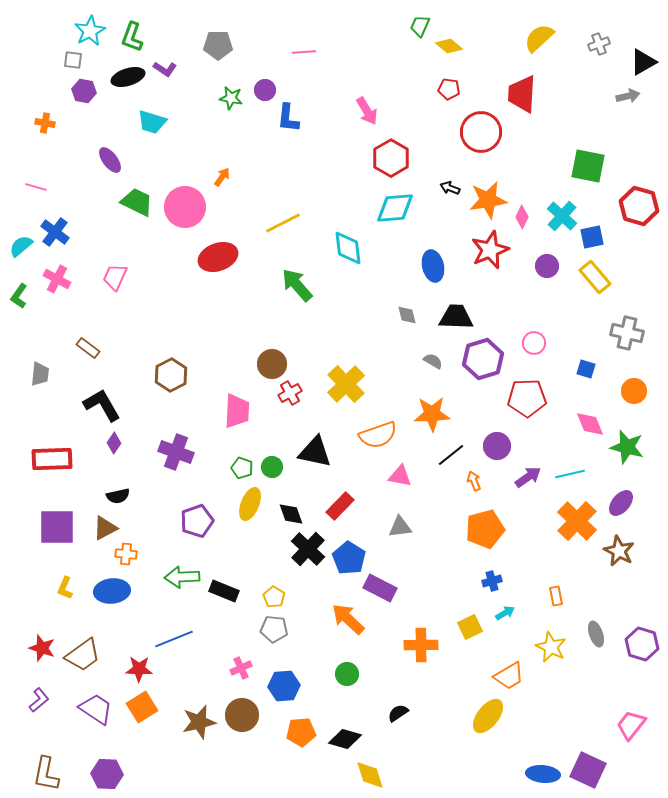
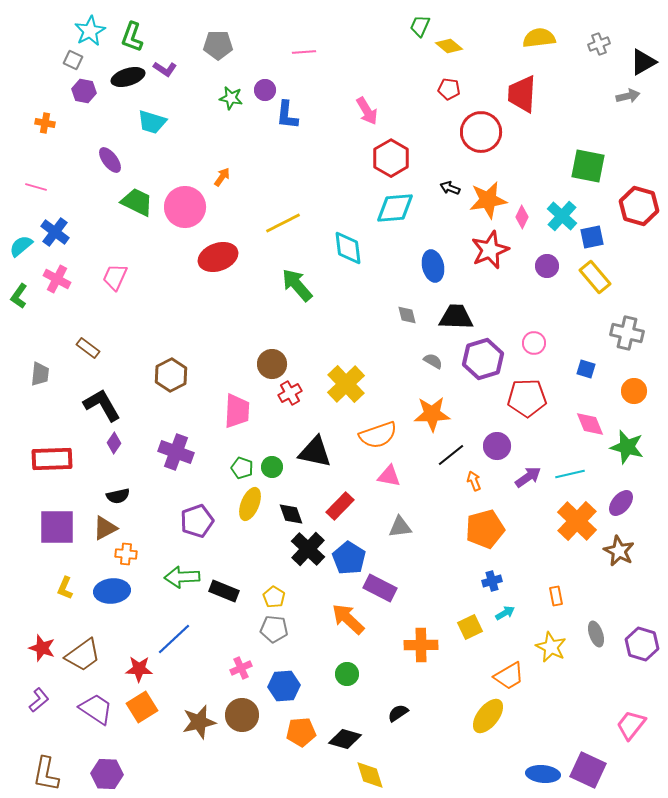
yellow semicircle at (539, 38): rotated 36 degrees clockwise
gray square at (73, 60): rotated 18 degrees clockwise
blue L-shape at (288, 118): moved 1 px left, 3 px up
pink triangle at (400, 476): moved 11 px left
blue line at (174, 639): rotated 21 degrees counterclockwise
